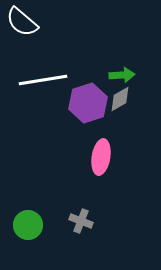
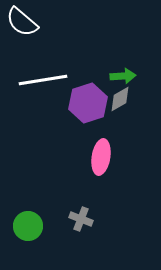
green arrow: moved 1 px right, 1 px down
gray cross: moved 2 px up
green circle: moved 1 px down
